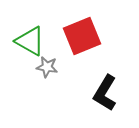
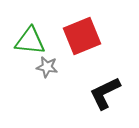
green triangle: rotated 24 degrees counterclockwise
black L-shape: rotated 33 degrees clockwise
